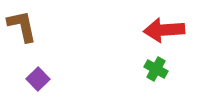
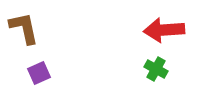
brown L-shape: moved 2 px right, 2 px down
purple square: moved 1 px right, 6 px up; rotated 20 degrees clockwise
